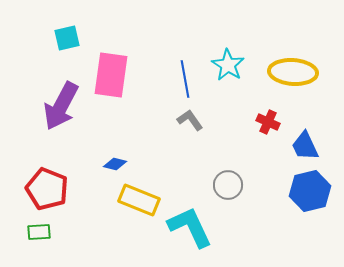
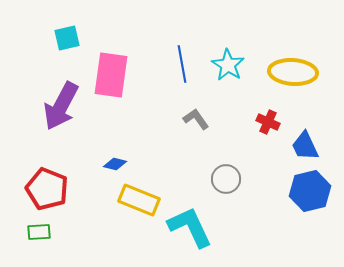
blue line: moved 3 px left, 15 px up
gray L-shape: moved 6 px right, 1 px up
gray circle: moved 2 px left, 6 px up
